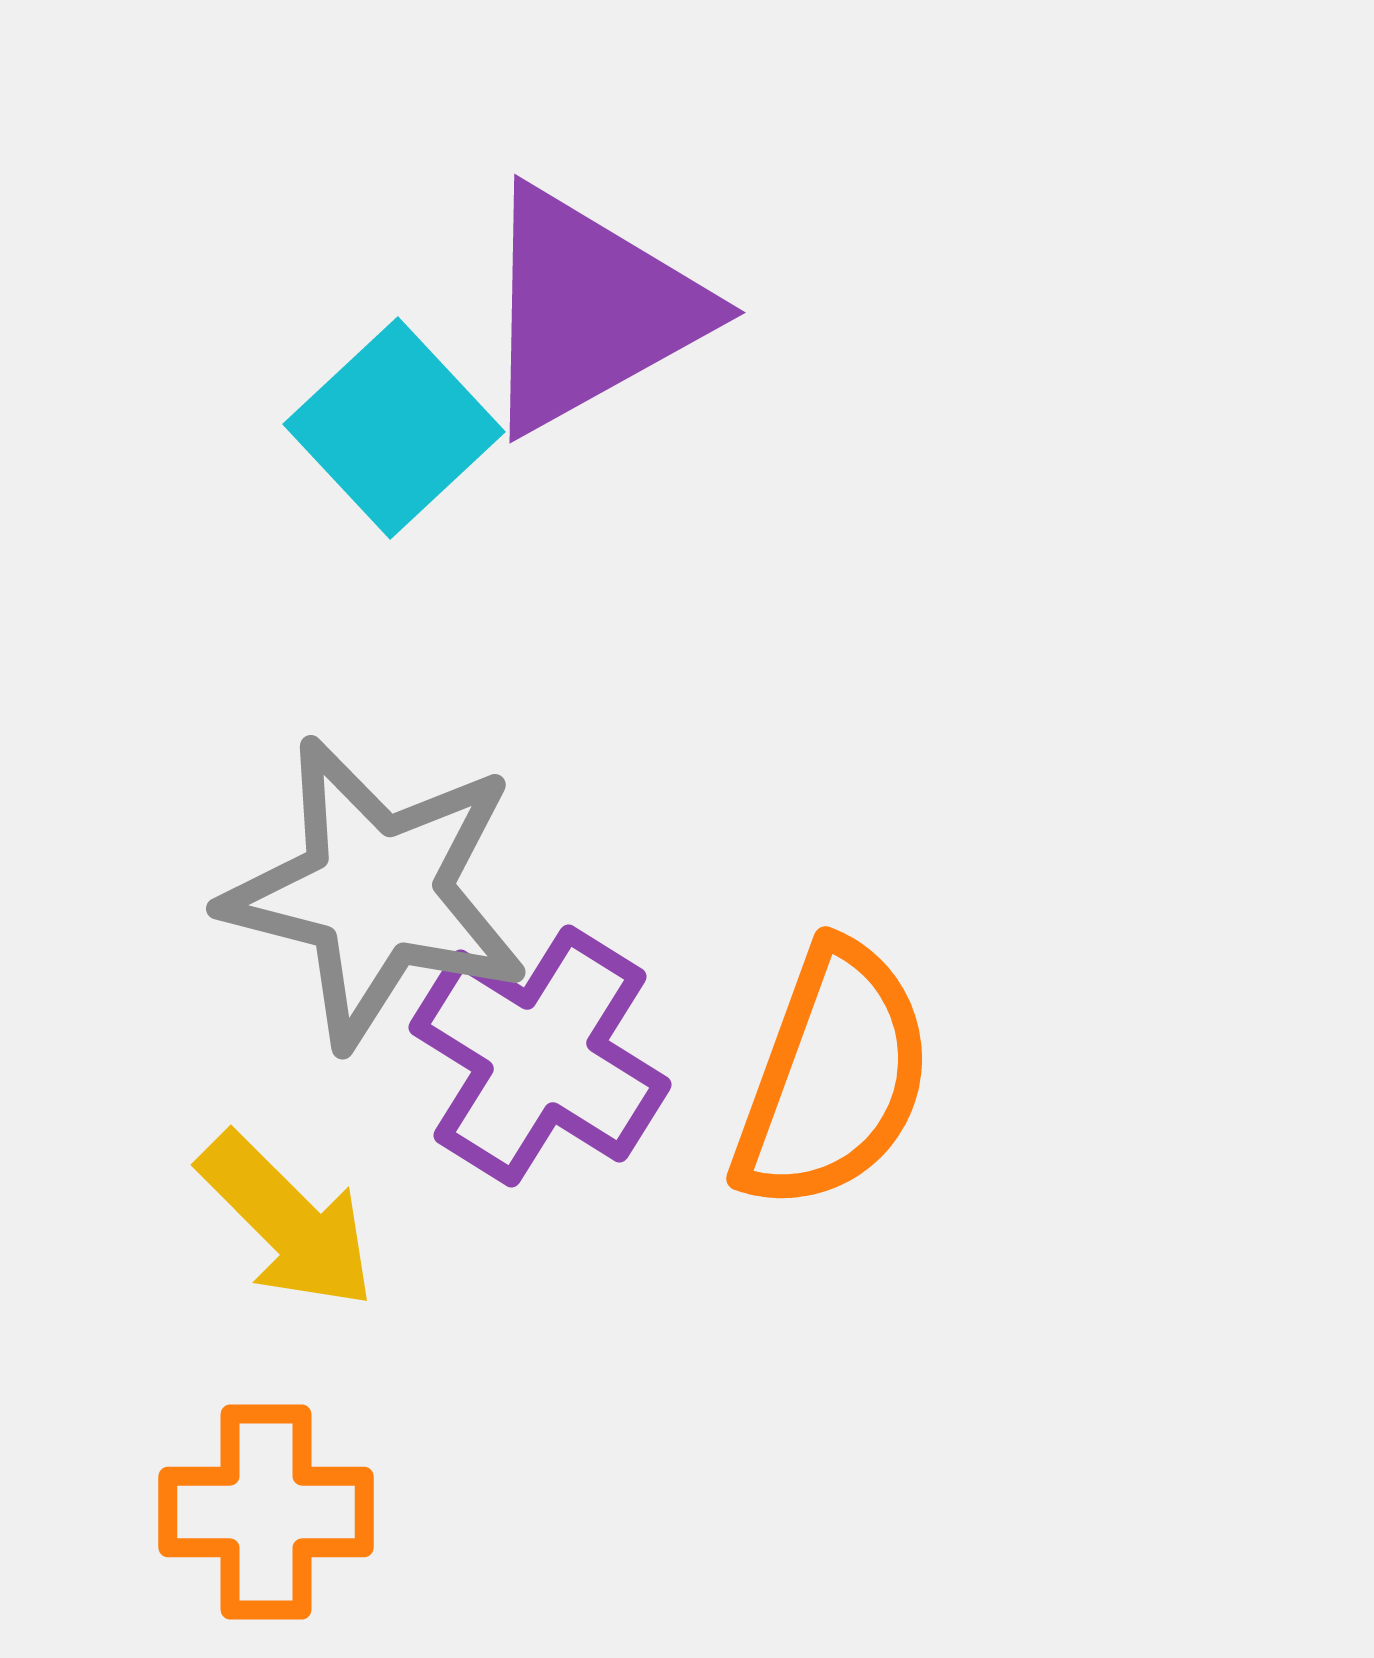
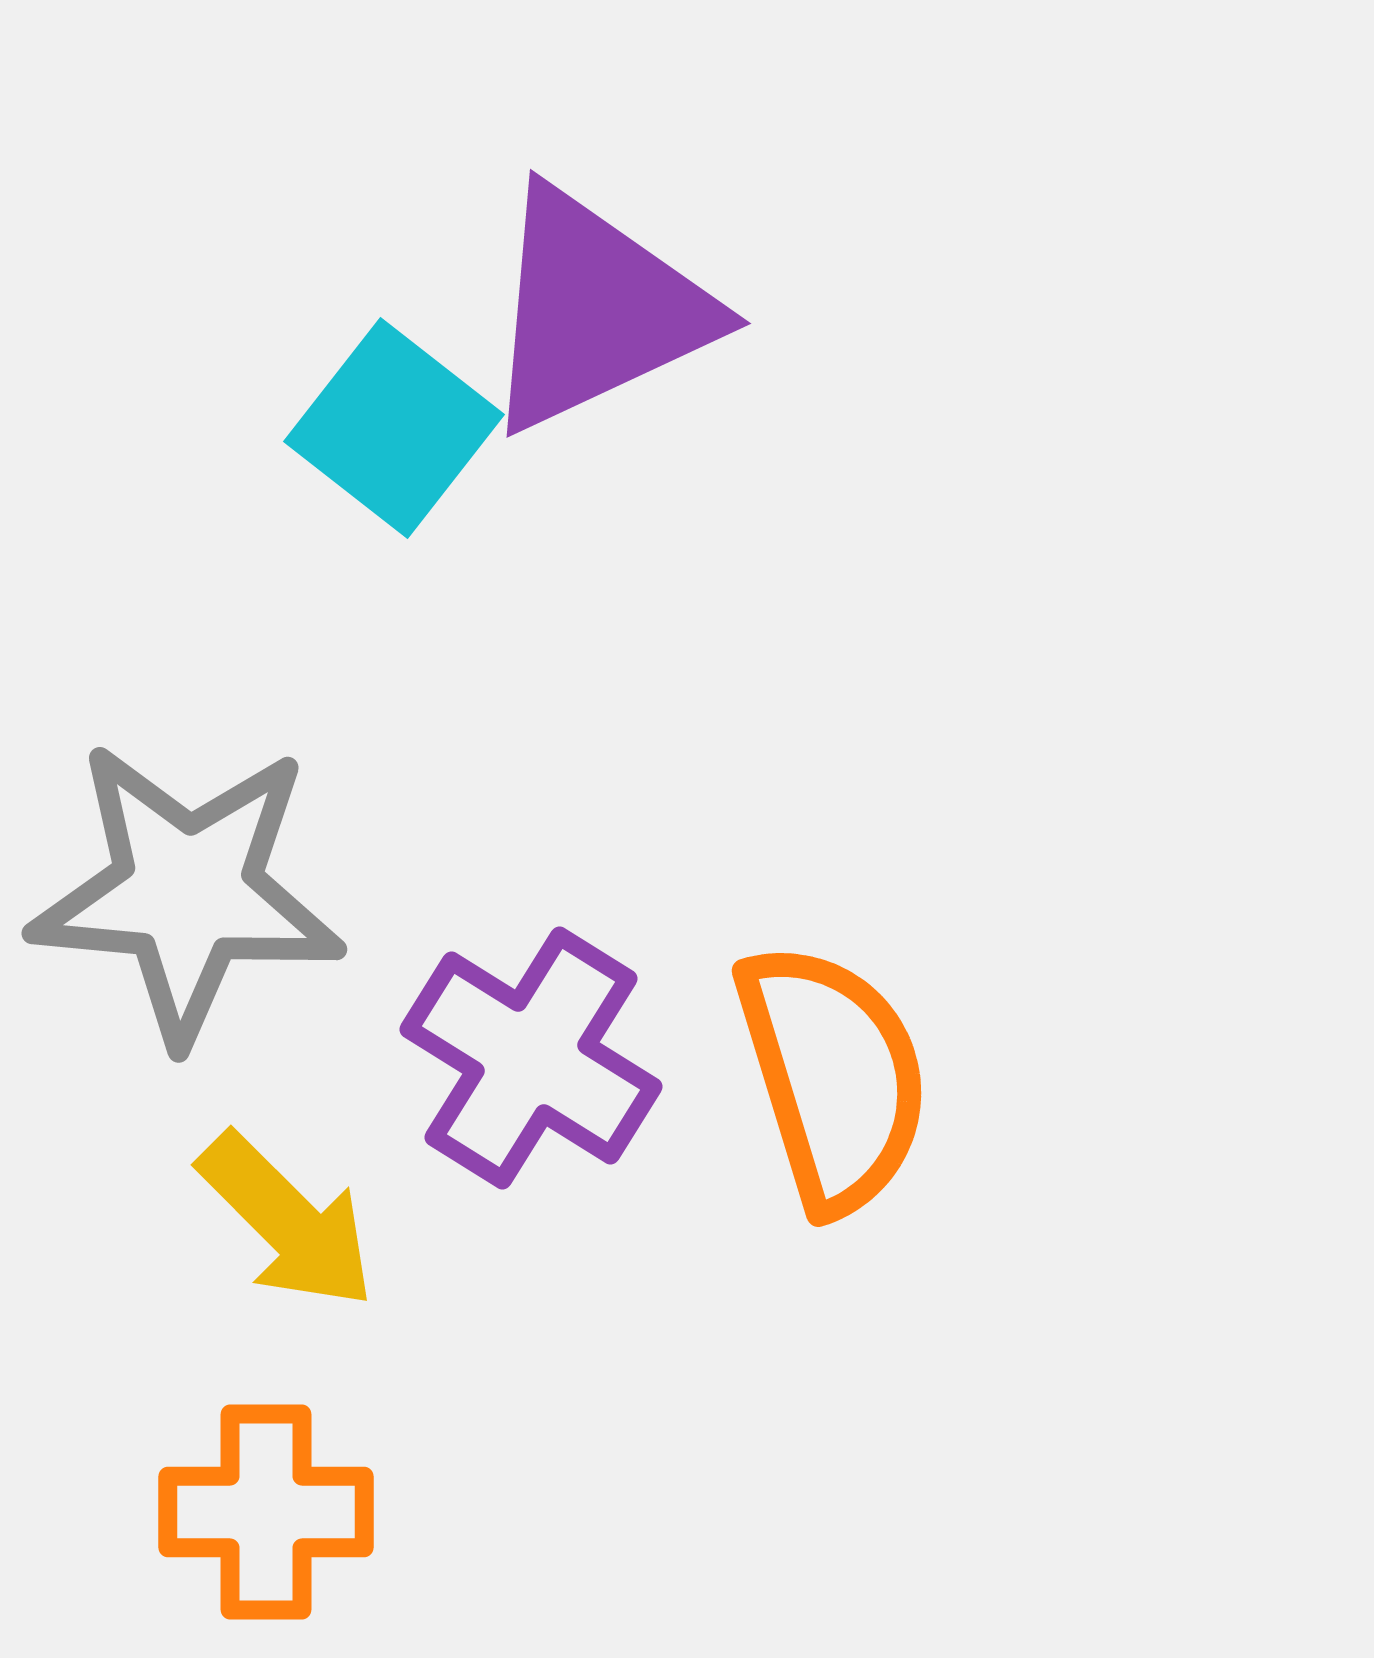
purple triangle: moved 6 px right; rotated 4 degrees clockwise
cyan square: rotated 9 degrees counterclockwise
gray star: moved 189 px left; rotated 9 degrees counterclockwise
purple cross: moved 9 px left, 2 px down
orange semicircle: rotated 37 degrees counterclockwise
